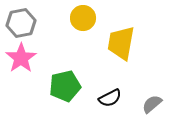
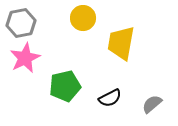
pink star: moved 4 px right; rotated 8 degrees clockwise
